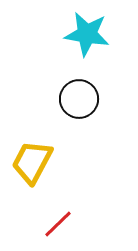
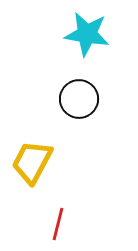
red line: rotated 32 degrees counterclockwise
